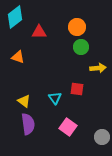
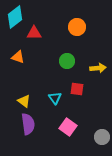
red triangle: moved 5 px left, 1 px down
green circle: moved 14 px left, 14 px down
